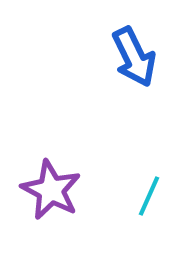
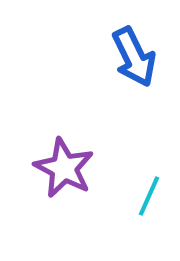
purple star: moved 13 px right, 22 px up
